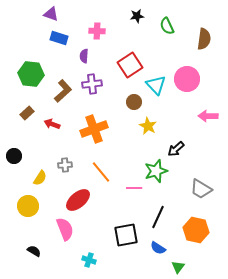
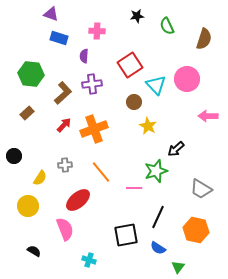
brown semicircle: rotated 10 degrees clockwise
brown L-shape: moved 2 px down
red arrow: moved 12 px right, 1 px down; rotated 112 degrees clockwise
